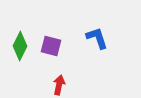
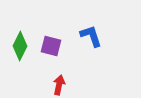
blue L-shape: moved 6 px left, 2 px up
